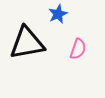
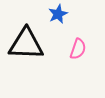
black triangle: moved 1 px left, 1 px down; rotated 12 degrees clockwise
